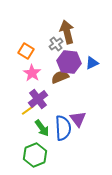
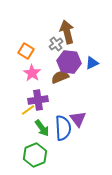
purple cross: moved 1 px down; rotated 30 degrees clockwise
